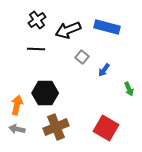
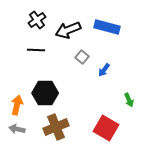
black line: moved 1 px down
green arrow: moved 11 px down
